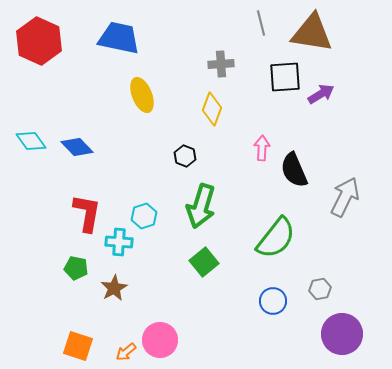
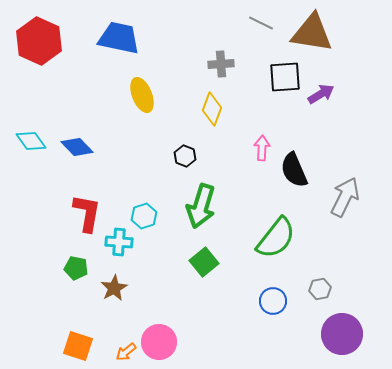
gray line: rotated 50 degrees counterclockwise
pink circle: moved 1 px left, 2 px down
